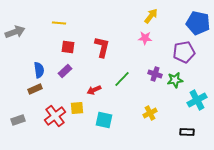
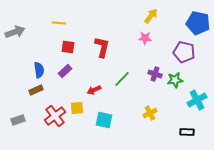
purple pentagon: rotated 25 degrees clockwise
brown rectangle: moved 1 px right, 1 px down
